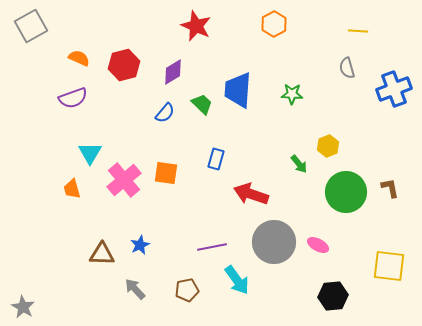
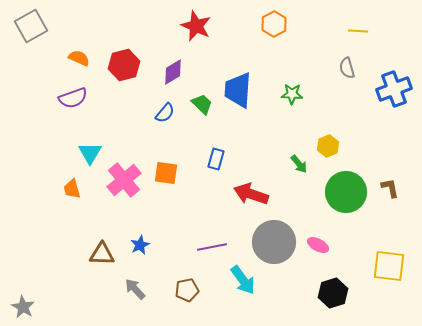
cyan arrow: moved 6 px right
black hexagon: moved 3 px up; rotated 12 degrees counterclockwise
